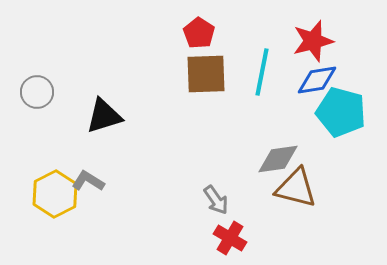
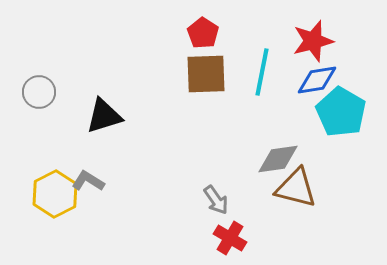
red pentagon: moved 4 px right
gray circle: moved 2 px right
cyan pentagon: rotated 15 degrees clockwise
